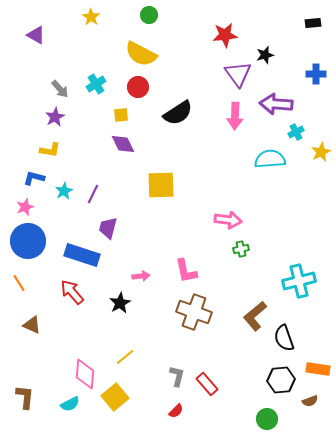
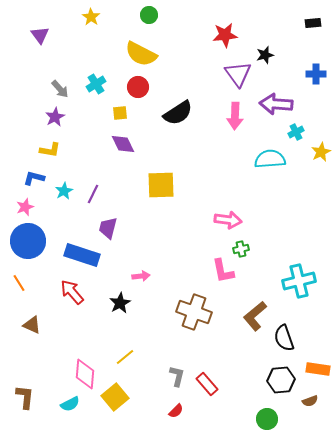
purple triangle at (36, 35): moved 4 px right; rotated 24 degrees clockwise
yellow square at (121, 115): moved 1 px left, 2 px up
pink L-shape at (186, 271): moved 37 px right
